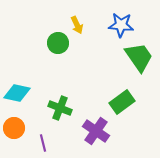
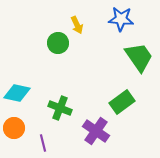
blue star: moved 6 px up
